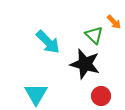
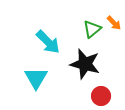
orange arrow: moved 1 px down
green triangle: moved 2 px left, 6 px up; rotated 36 degrees clockwise
cyan triangle: moved 16 px up
